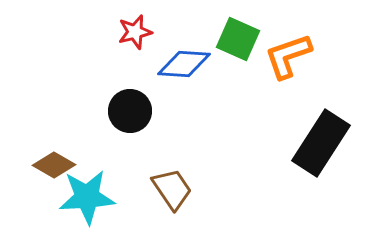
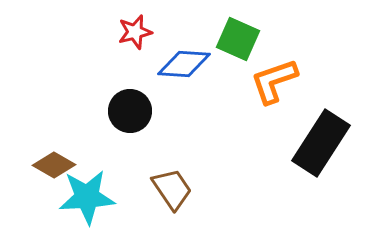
orange L-shape: moved 14 px left, 25 px down
